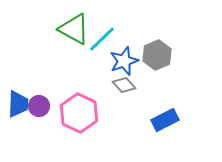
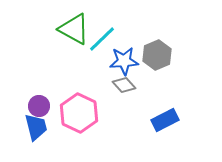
blue star: rotated 16 degrees clockwise
blue trapezoid: moved 18 px right, 23 px down; rotated 16 degrees counterclockwise
